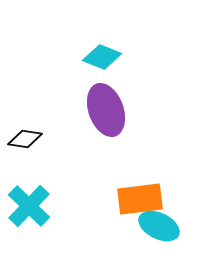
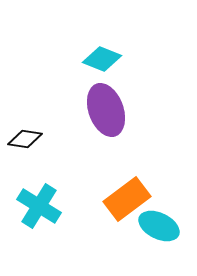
cyan diamond: moved 2 px down
orange rectangle: moved 13 px left; rotated 30 degrees counterclockwise
cyan cross: moved 10 px right; rotated 12 degrees counterclockwise
